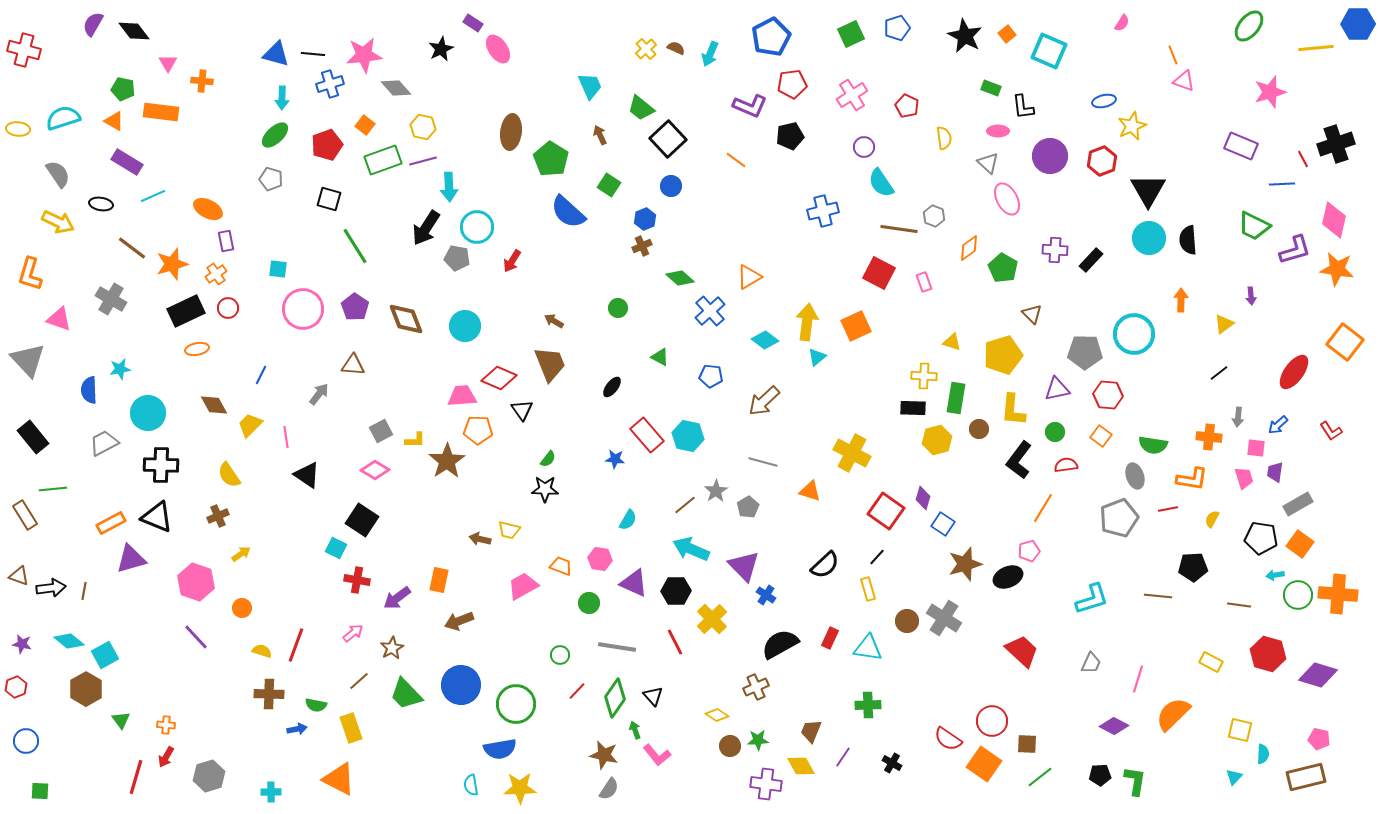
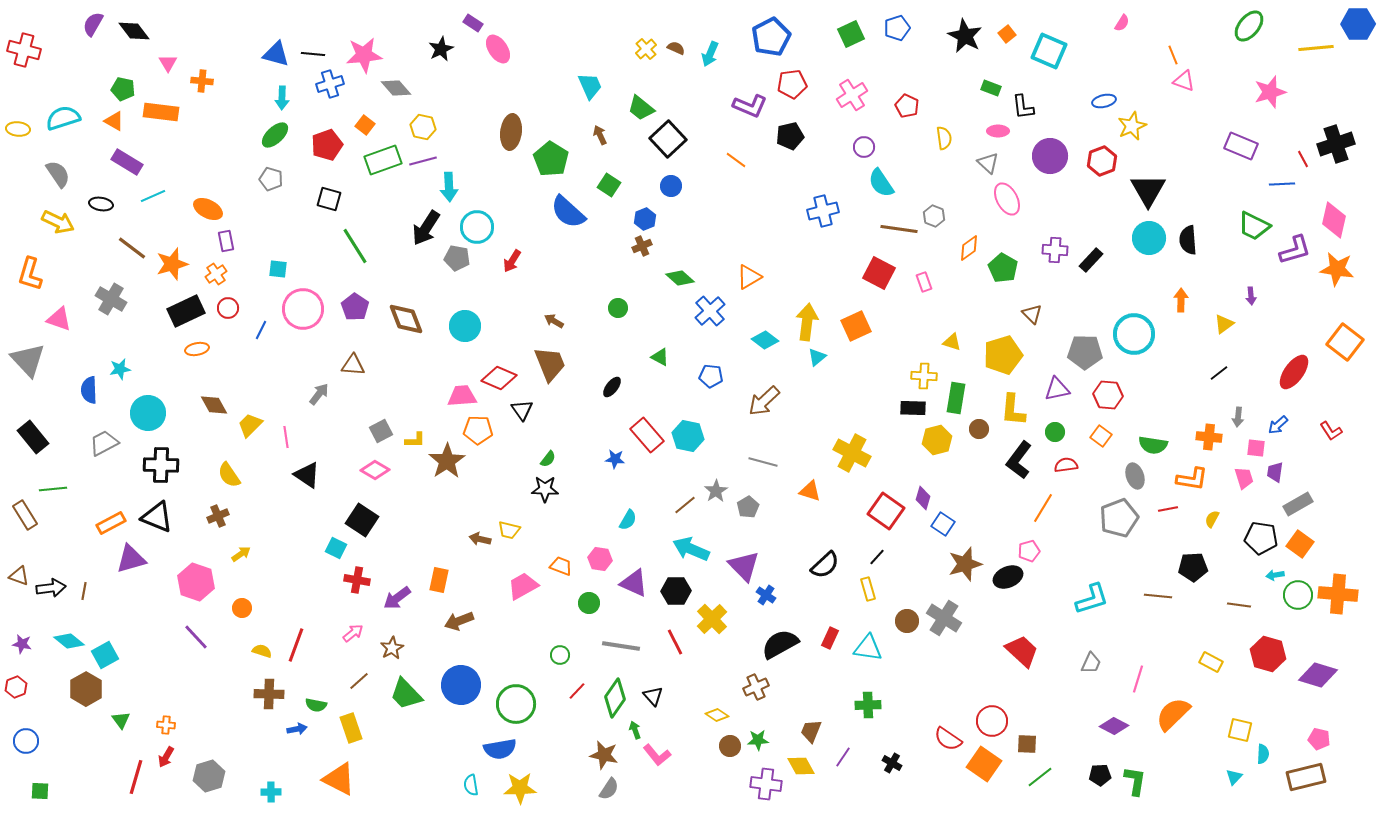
blue line at (261, 375): moved 45 px up
gray line at (617, 647): moved 4 px right, 1 px up
